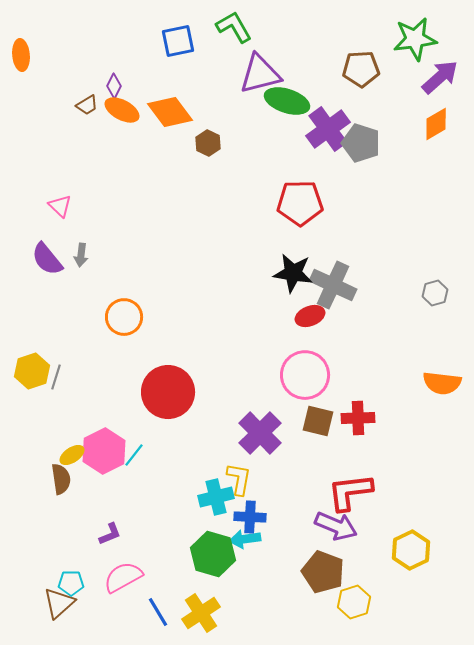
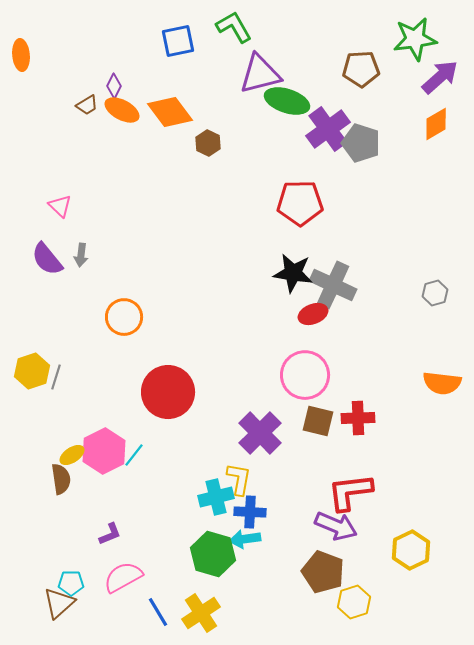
red ellipse at (310, 316): moved 3 px right, 2 px up
blue cross at (250, 517): moved 5 px up
